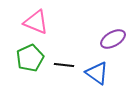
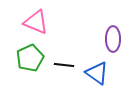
purple ellipse: rotated 60 degrees counterclockwise
